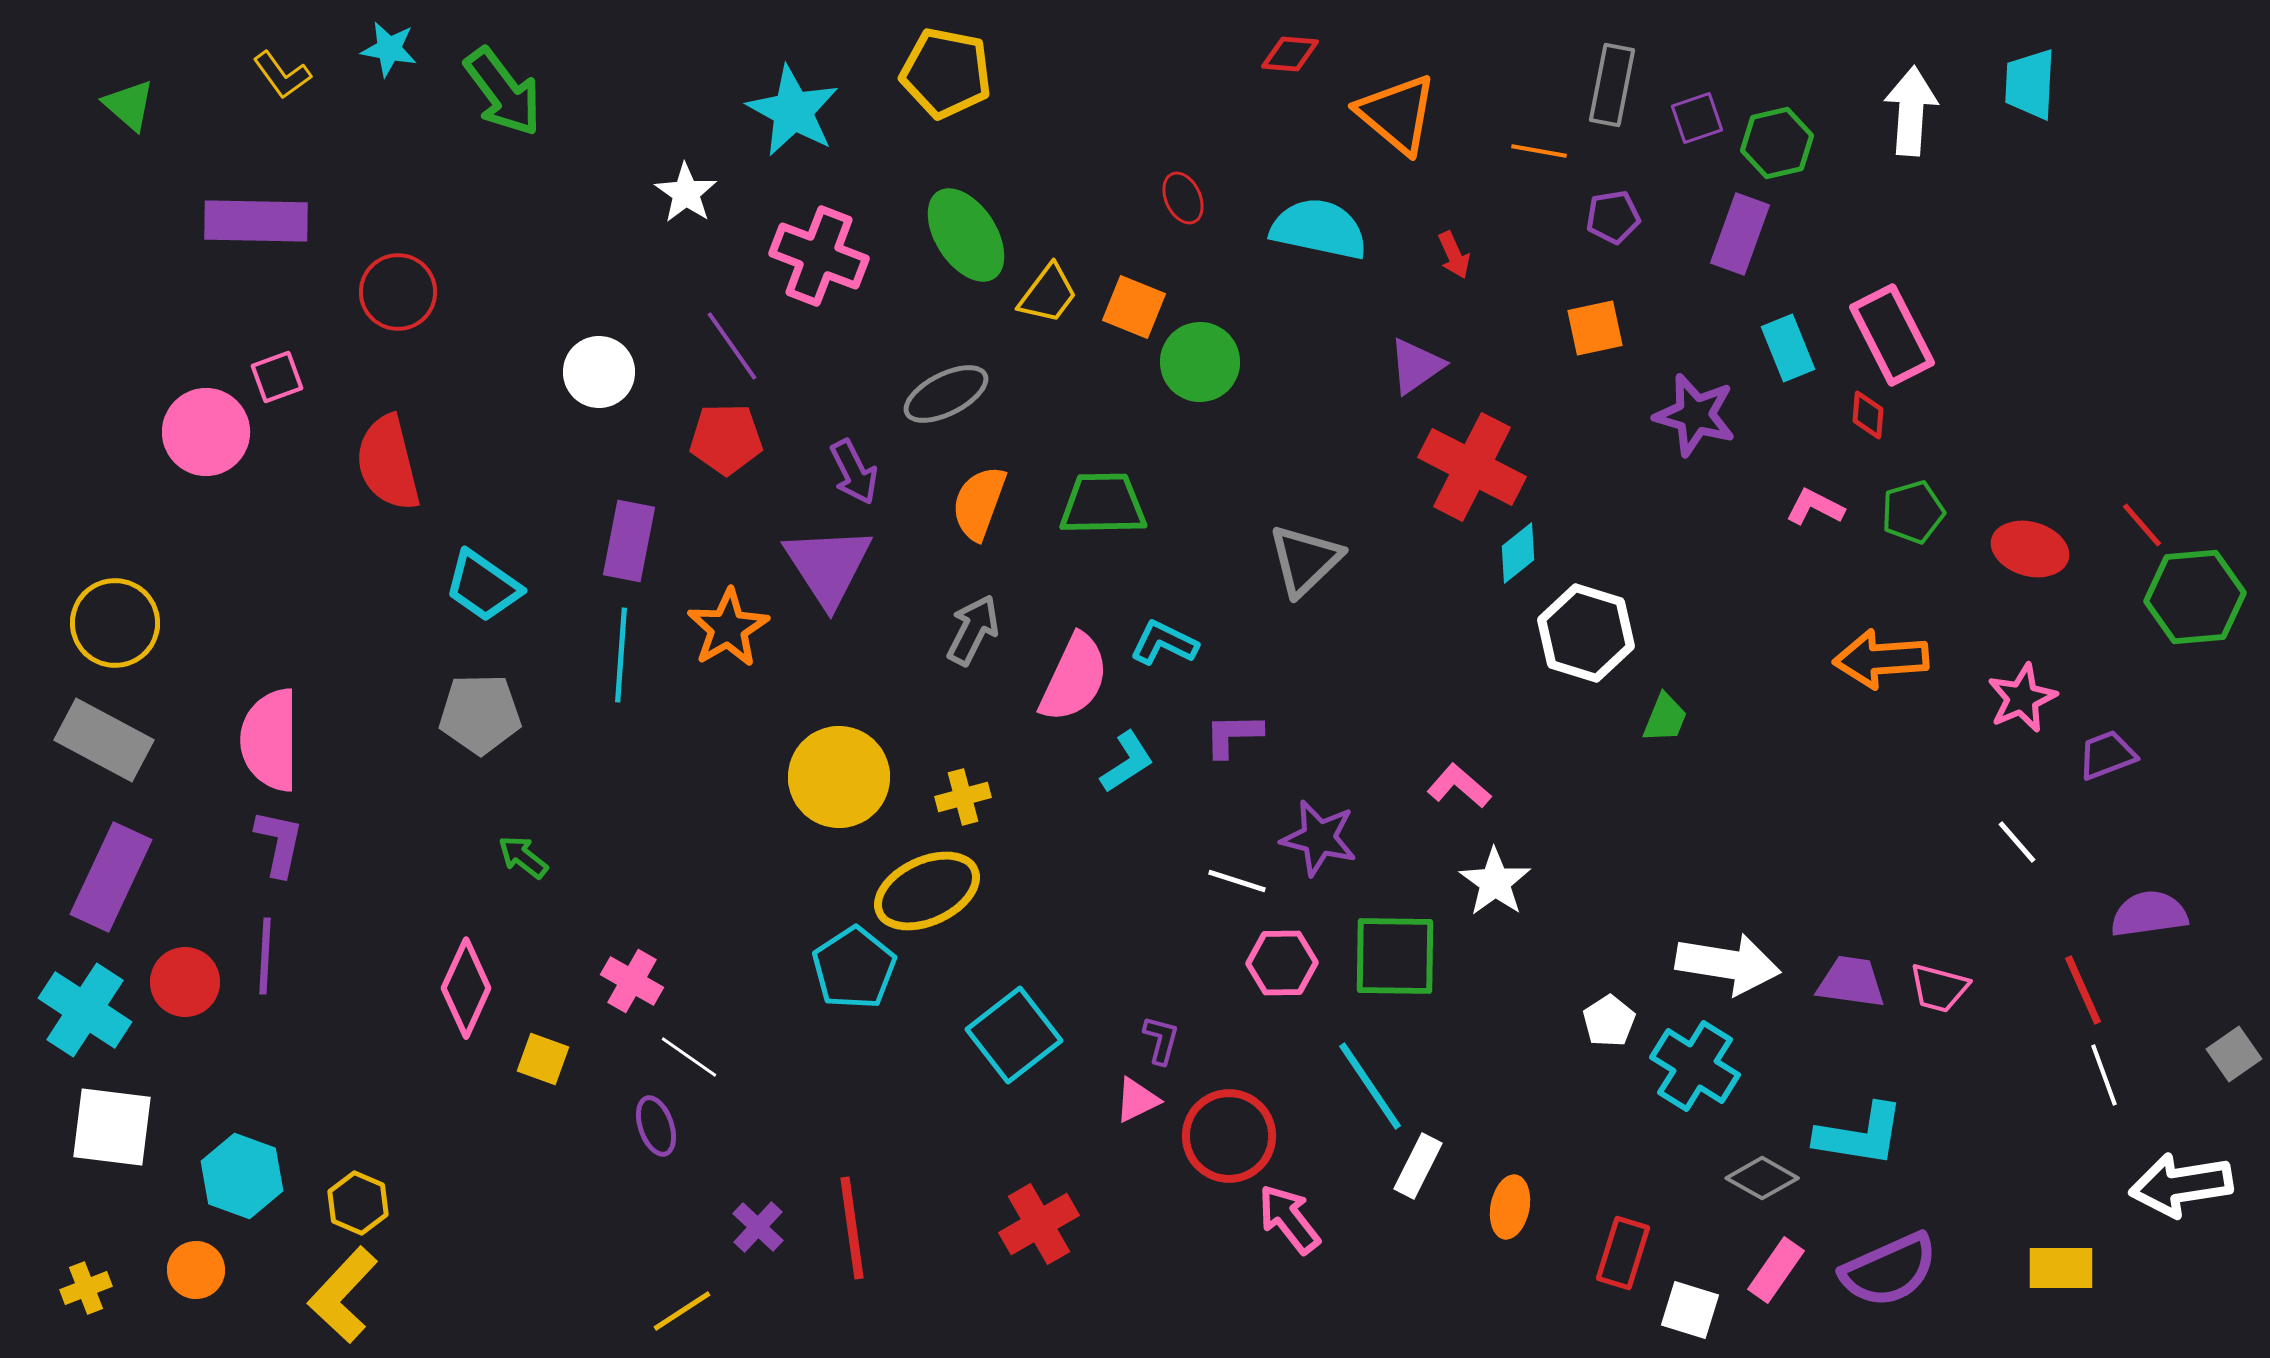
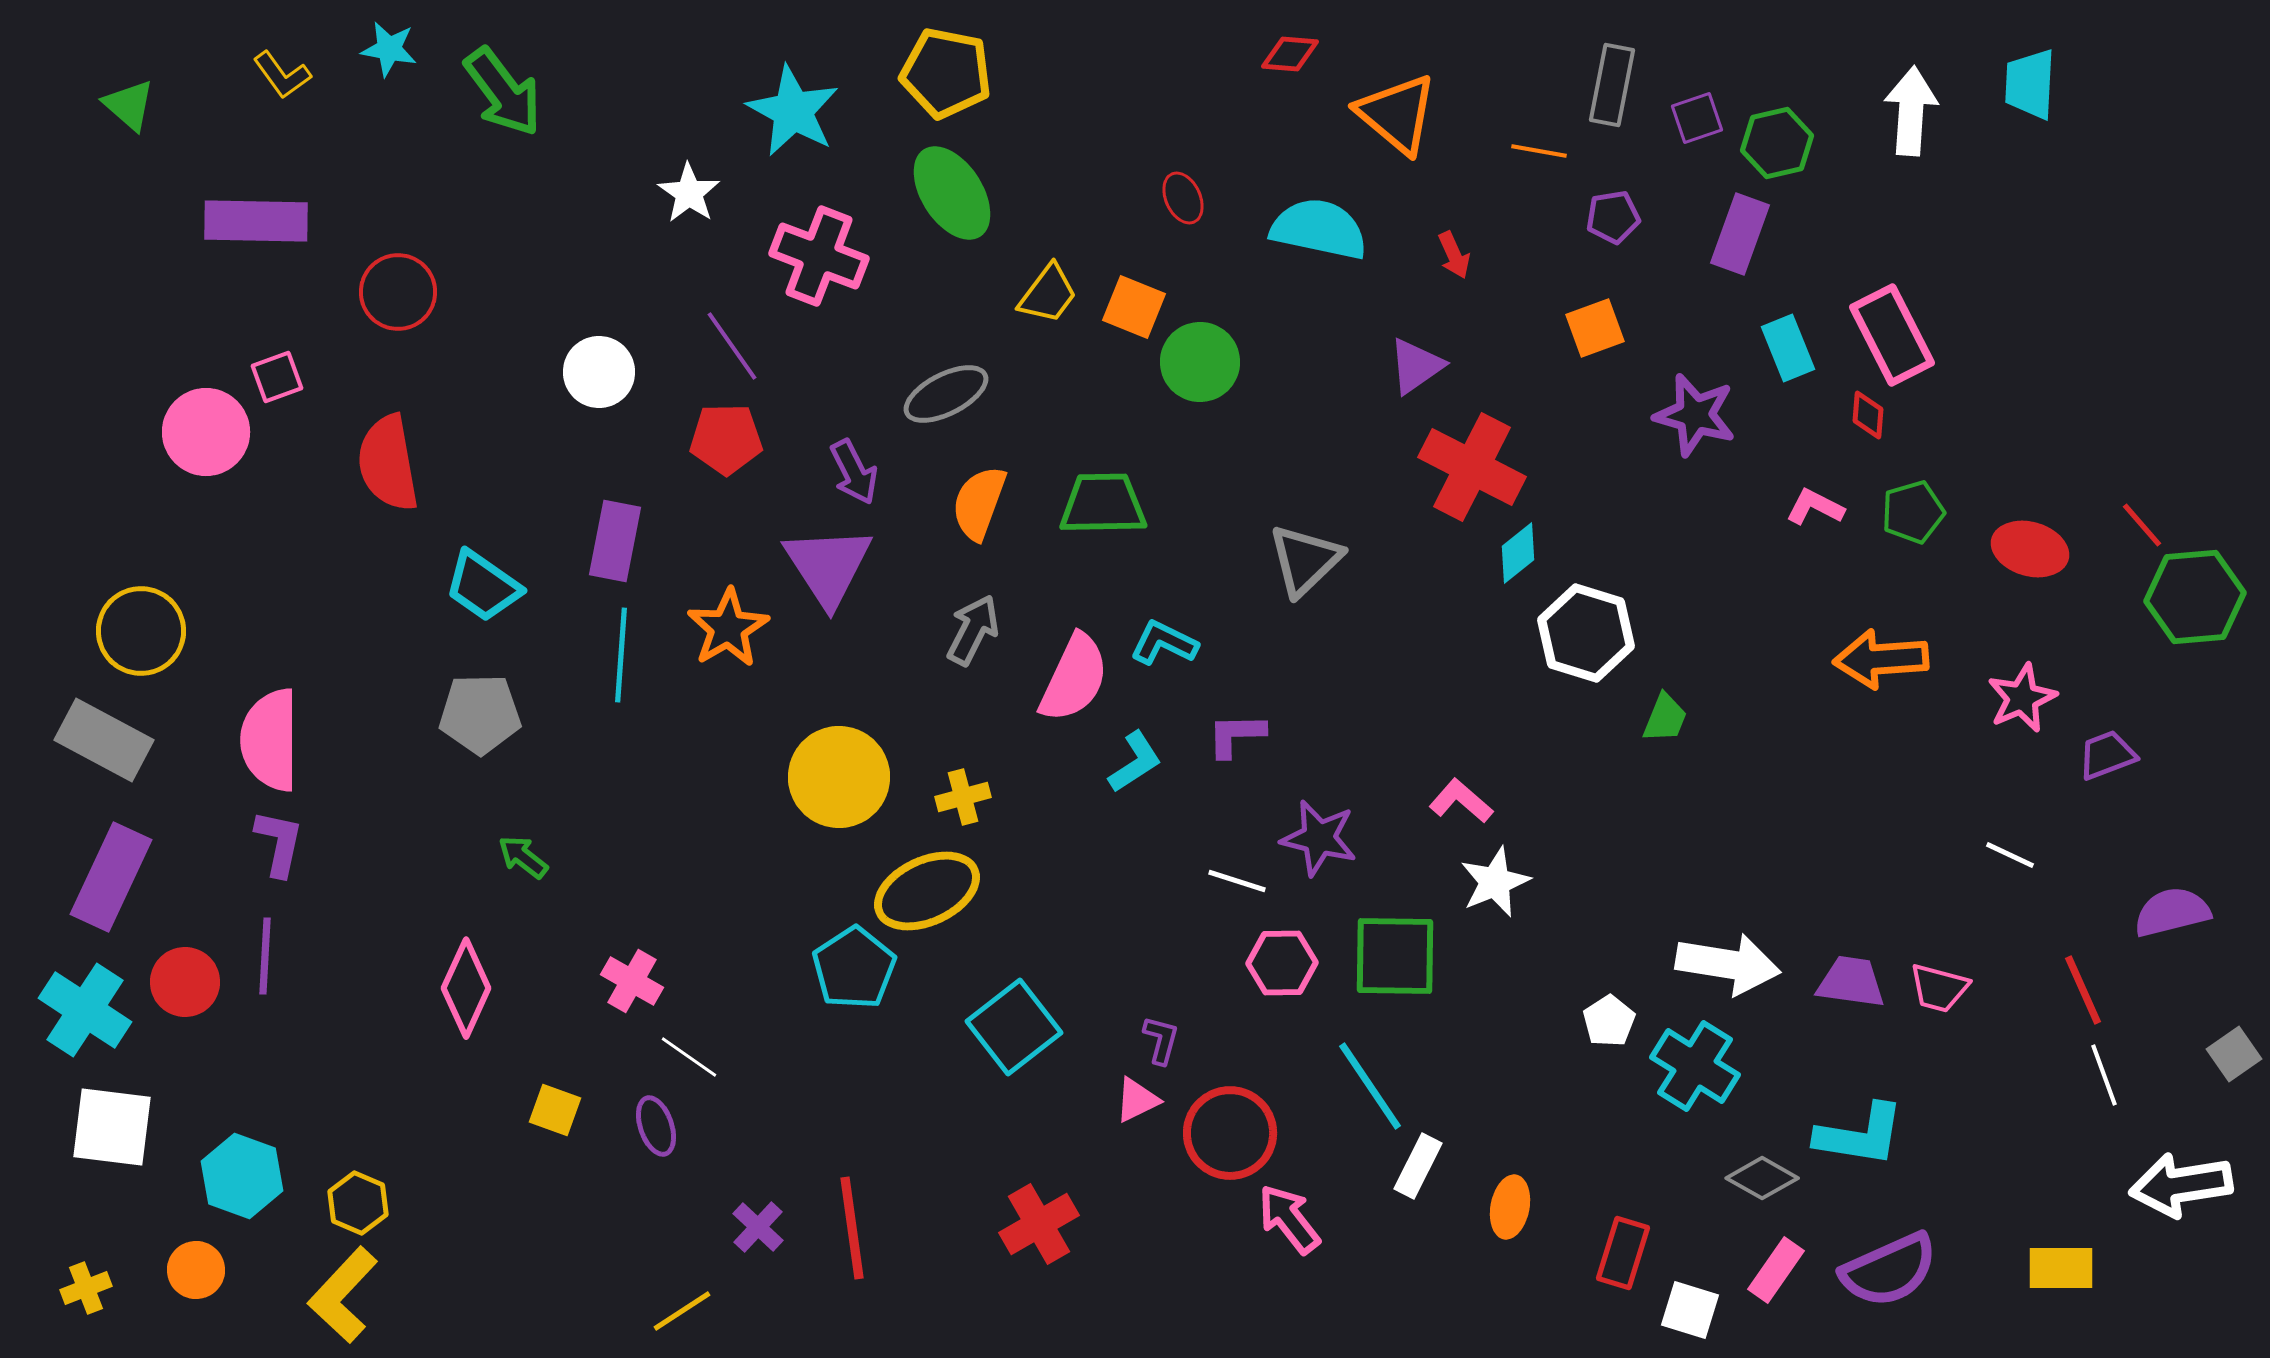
white star at (686, 193): moved 3 px right
green ellipse at (966, 235): moved 14 px left, 42 px up
orange square at (1595, 328): rotated 8 degrees counterclockwise
red semicircle at (388, 463): rotated 4 degrees clockwise
purple rectangle at (629, 541): moved 14 px left
yellow circle at (115, 623): moved 26 px right, 8 px down
purple L-shape at (1233, 735): moved 3 px right
cyan L-shape at (1127, 762): moved 8 px right
pink L-shape at (1459, 786): moved 2 px right, 15 px down
white line at (2017, 842): moved 7 px left, 13 px down; rotated 24 degrees counterclockwise
white star at (1495, 882): rotated 14 degrees clockwise
purple semicircle at (2149, 914): moved 23 px right, 2 px up; rotated 6 degrees counterclockwise
cyan square at (1014, 1035): moved 8 px up
yellow square at (543, 1059): moved 12 px right, 51 px down
red circle at (1229, 1136): moved 1 px right, 3 px up
